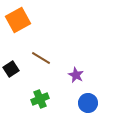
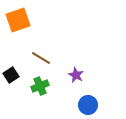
orange square: rotated 10 degrees clockwise
black square: moved 6 px down
green cross: moved 13 px up
blue circle: moved 2 px down
